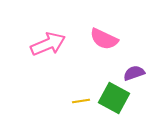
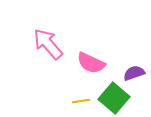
pink semicircle: moved 13 px left, 24 px down
pink arrow: rotated 108 degrees counterclockwise
green square: rotated 12 degrees clockwise
